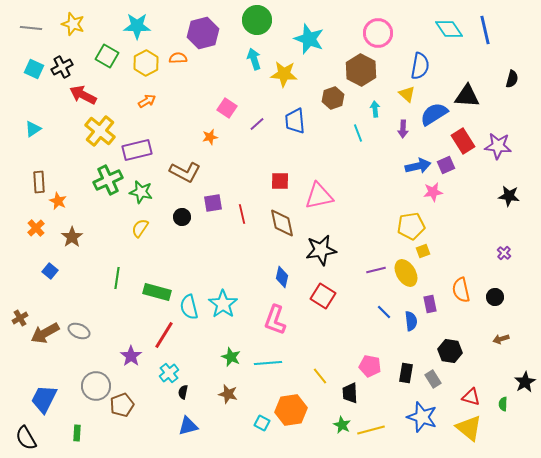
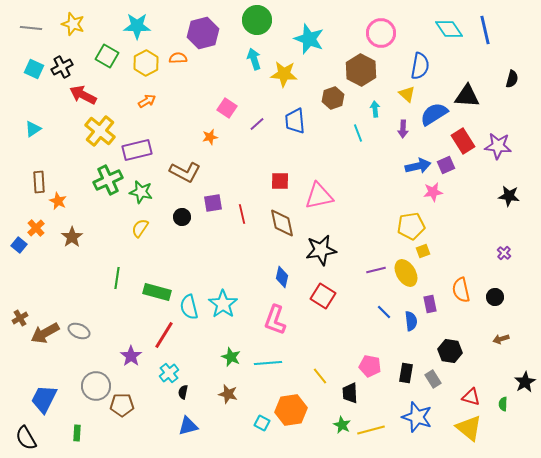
pink circle at (378, 33): moved 3 px right
blue square at (50, 271): moved 31 px left, 26 px up
brown pentagon at (122, 405): rotated 20 degrees clockwise
blue star at (422, 417): moved 5 px left
